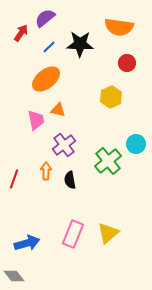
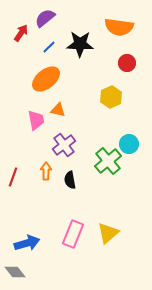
cyan circle: moved 7 px left
red line: moved 1 px left, 2 px up
gray diamond: moved 1 px right, 4 px up
